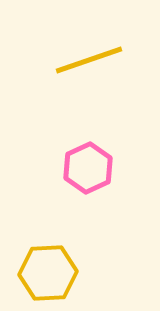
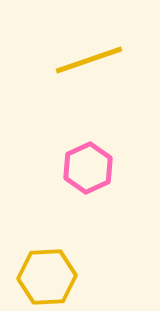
yellow hexagon: moved 1 px left, 4 px down
